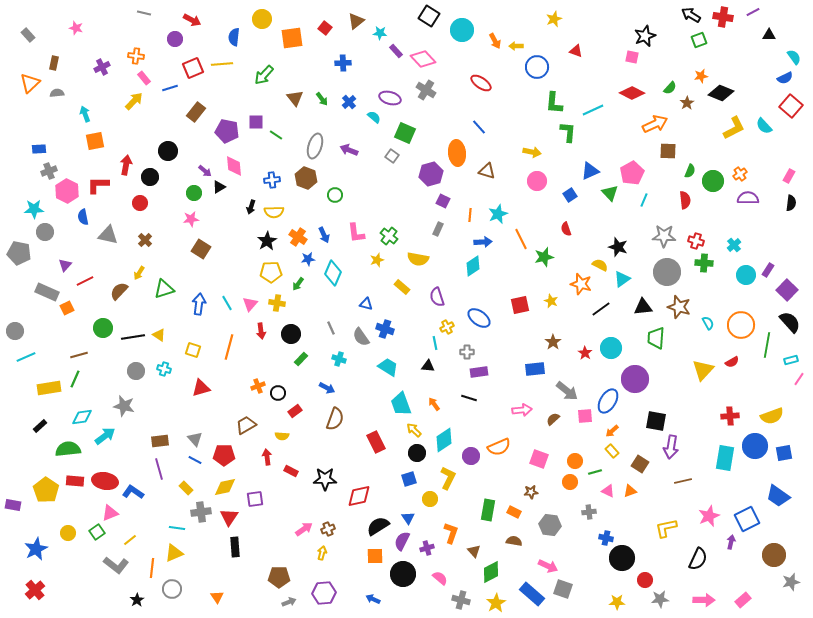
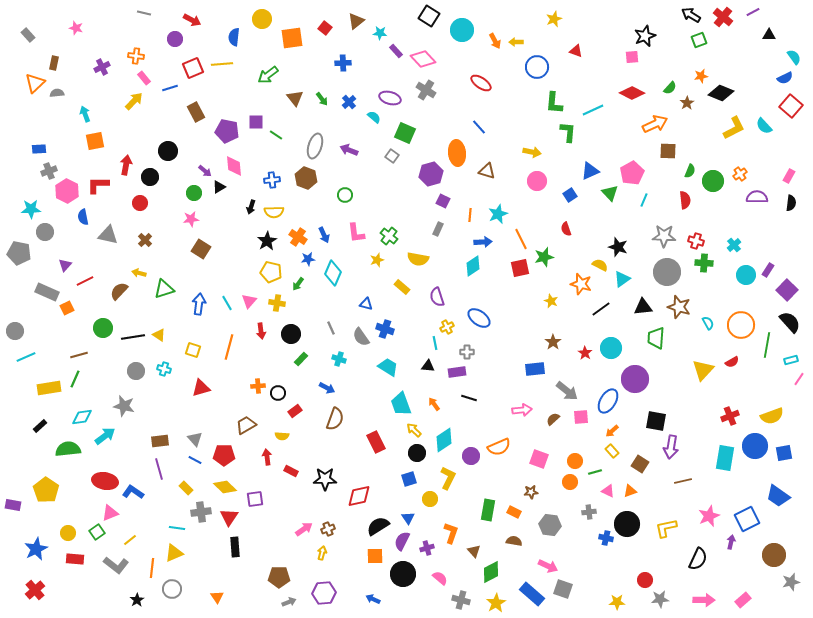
red cross at (723, 17): rotated 30 degrees clockwise
yellow arrow at (516, 46): moved 4 px up
pink square at (632, 57): rotated 16 degrees counterclockwise
green arrow at (264, 75): moved 4 px right; rotated 10 degrees clockwise
orange triangle at (30, 83): moved 5 px right
brown rectangle at (196, 112): rotated 66 degrees counterclockwise
green circle at (335, 195): moved 10 px right
purple semicircle at (748, 198): moved 9 px right, 1 px up
cyan star at (34, 209): moved 3 px left
yellow pentagon at (271, 272): rotated 15 degrees clockwise
yellow arrow at (139, 273): rotated 72 degrees clockwise
pink triangle at (250, 304): moved 1 px left, 3 px up
red square at (520, 305): moved 37 px up
purple rectangle at (479, 372): moved 22 px left
orange cross at (258, 386): rotated 16 degrees clockwise
pink square at (585, 416): moved 4 px left, 1 px down
red cross at (730, 416): rotated 18 degrees counterclockwise
red rectangle at (75, 481): moved 78 px down
yellow diamond at (225, 487): rotated 55 degrees clockwise
black circle at (622, 558): moved 5 px right, 34 px up
